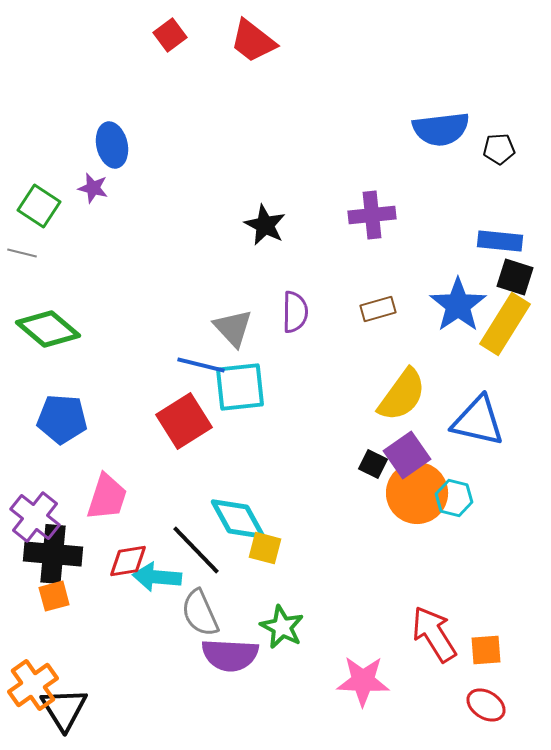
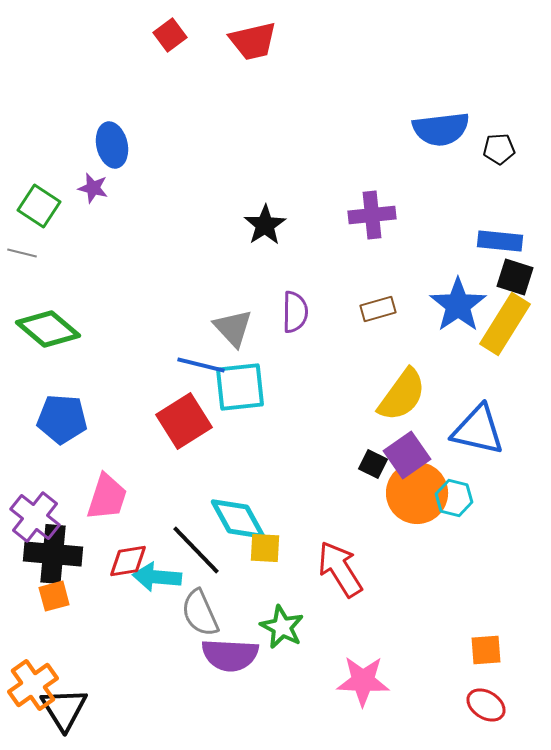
red trapezoid at (253, 41): rotated 51 degrees counterclockwise
black star at (265, 225): rotated 12 degrees clockwise
blue triangle at (478, 421): moved 9 px down
yellow square at (265, 548): rotated 12 degrees counterclockwise
red arrow at (434, 634): moved 94 px left, 65 px up
